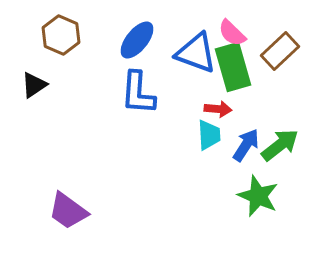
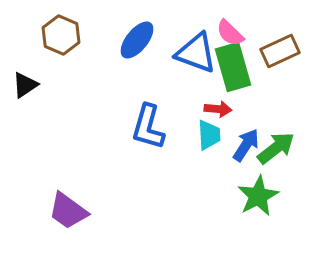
pink semicircle: moved 2 px left
brown rectangle: rotated 18 degrees clockwise
black triangle: moved 9 px left
blue L-shape: moved 10 px right, 34 px down; rotated 12 degrees clockwise
green arrow: moved 4 px left, 3 px down
green star: rotated 21 degrees clockwise
